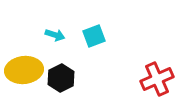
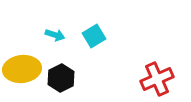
cyan square: rotated 10 degrees counterclockwise
yellow ellipse: moved 2 px left, 1 px up
